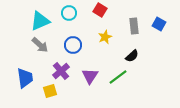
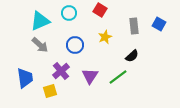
blue circle: moved 2 px right
